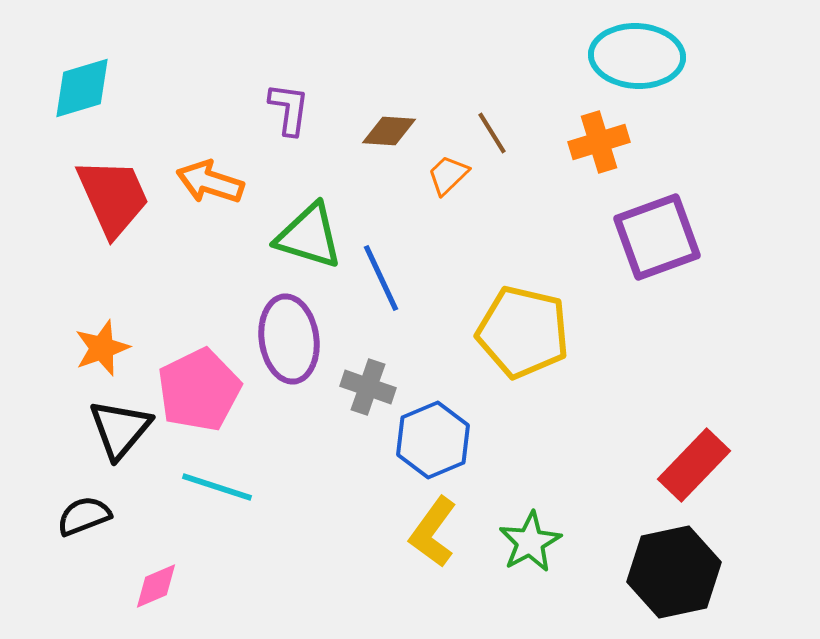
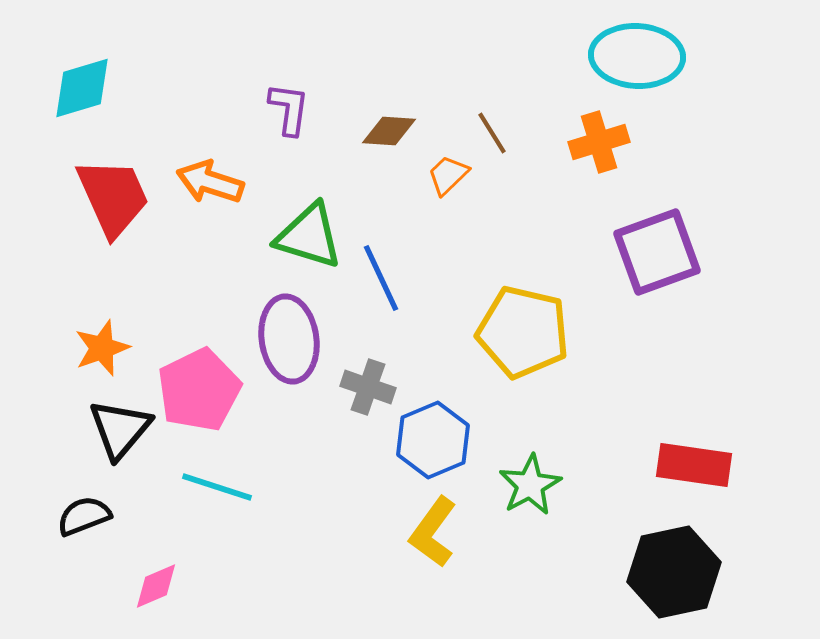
purple square: moved 15 px down
red rectangle: rotated 54 degrees clockwise
green star: moved 57 px up
